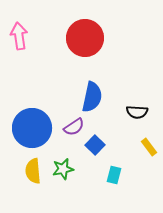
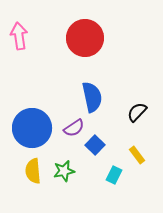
blue semicircle: rotated 24 degrees counterclockwise
black semicircle: rotated 130 degrees clockwise
purple semicircle: moved 1 px down
yellow rectangle: moved 12 px left, 8 px down
green star: moved 1 px right, 2 px down
cyan rectangle: rotated 12 degrees clockwise
